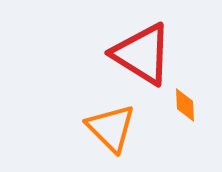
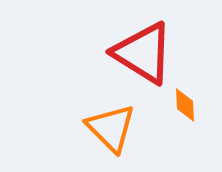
red triangle: moved 1 px right, 1 px up
